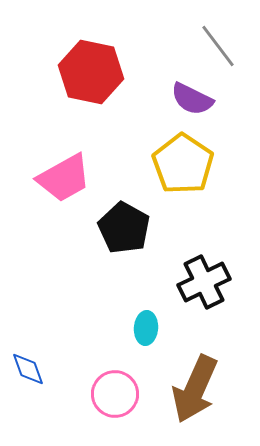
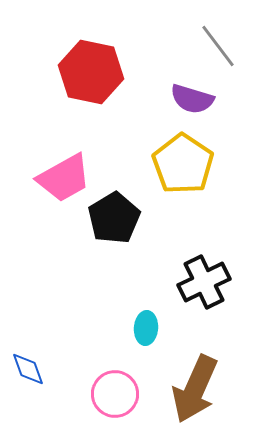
purple semicircle: rotated 9 degrees counterclockwise
black pentagon: moved 10 px left, 10 px up; rotated 12 degrees clockwise
